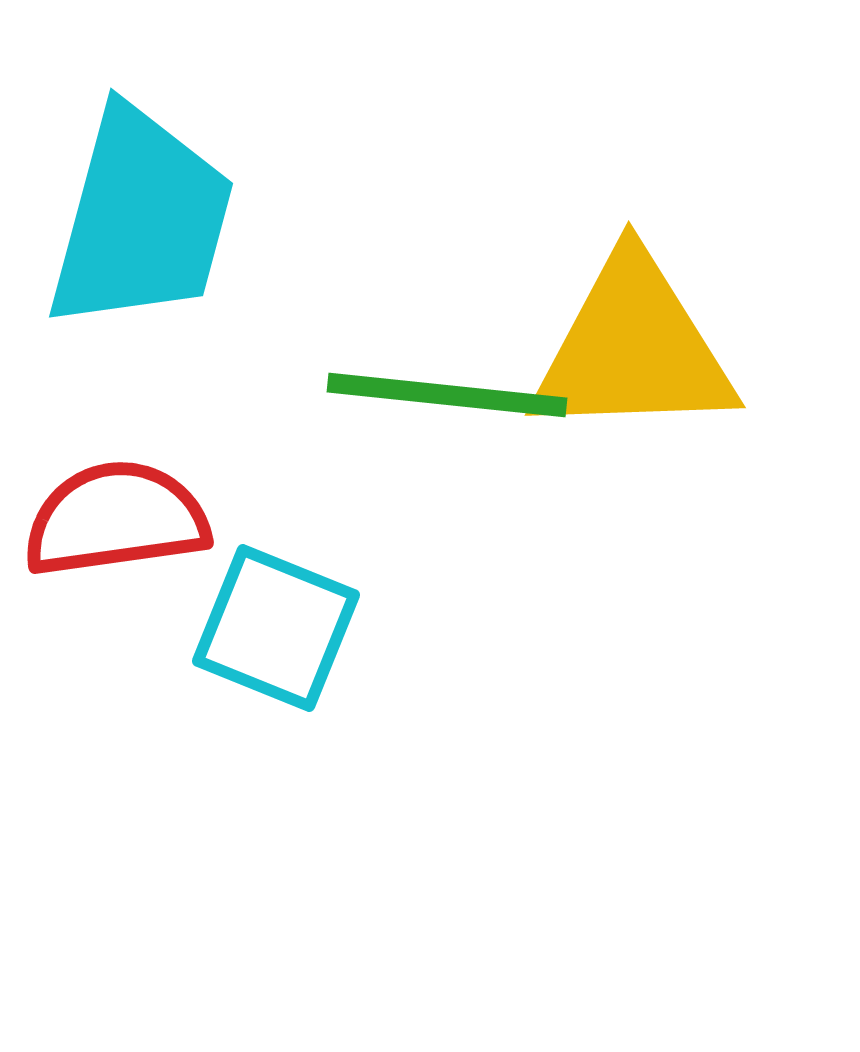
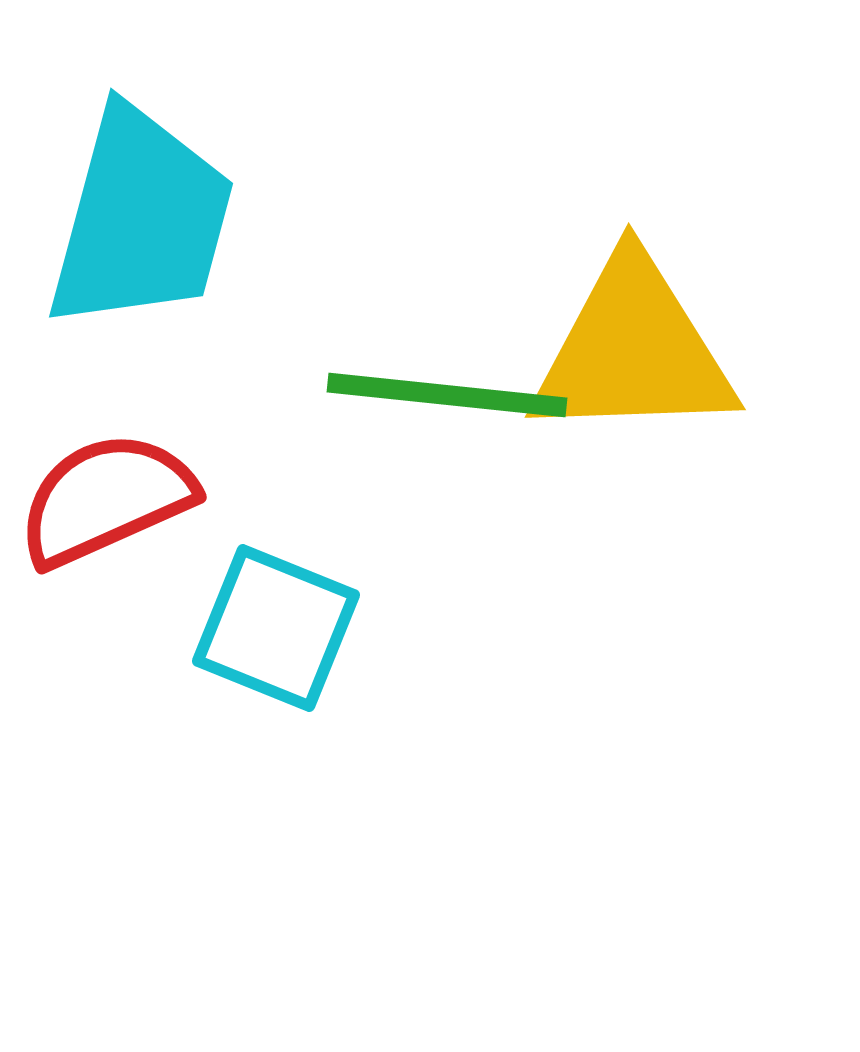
yellow triangle: moved 2 px down
red semicircle: moved 10 px left, 20 px up; rotated 16 degrees counterclockwise
